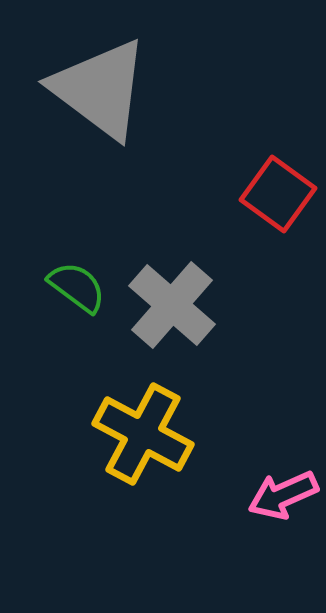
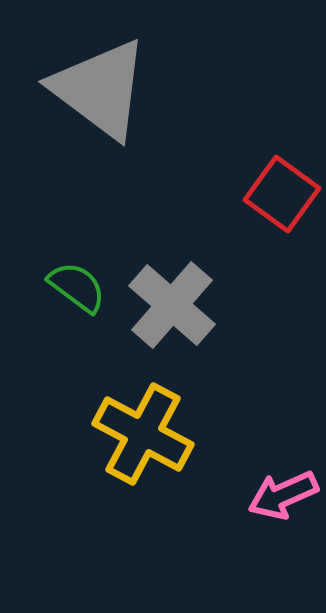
red square: moved 4 px right
